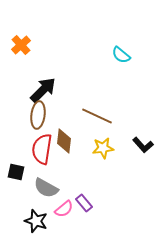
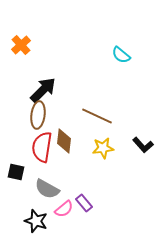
red semicircle: moved 2 px up
gray semicircle: moved 1 px right, 1 px down
